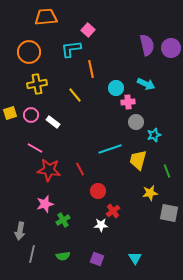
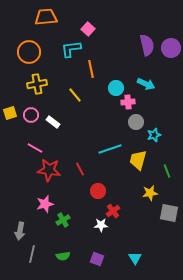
pink square: moved 1 px up
